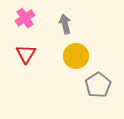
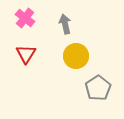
pink cross: rotated 18 degrees counterclockwise
gray pentagon: moved 3 px down
